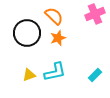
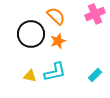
orange semicircle: moved 2 px right
black circle: moved 4 px right, 1 px down
orange star: moved 3 px down
yellow triangle: moved 1 px right, 1 px down; rotated 32 degrees clockwise
